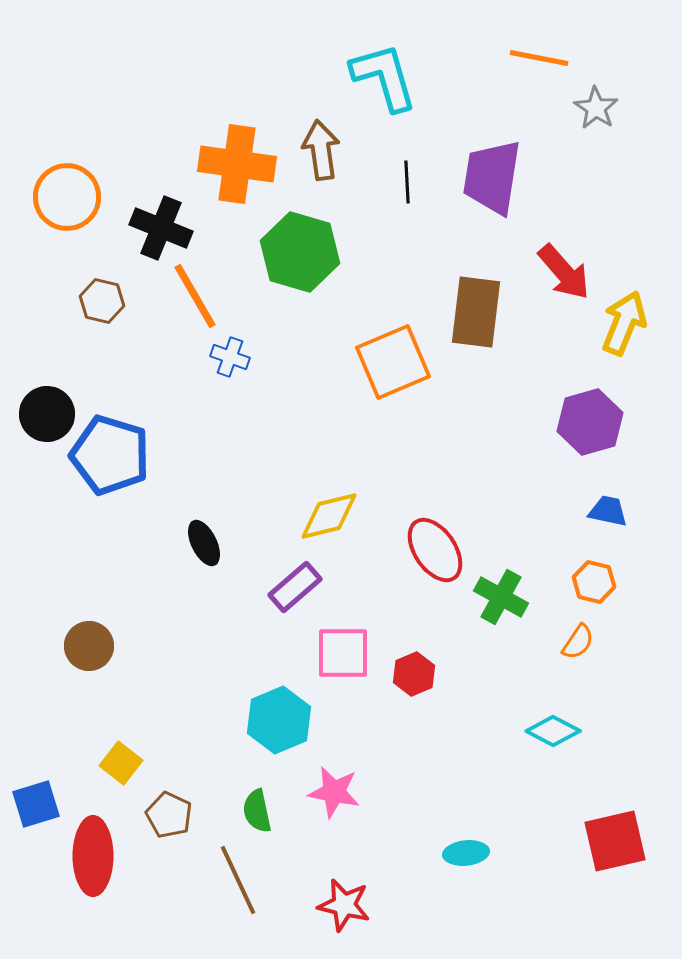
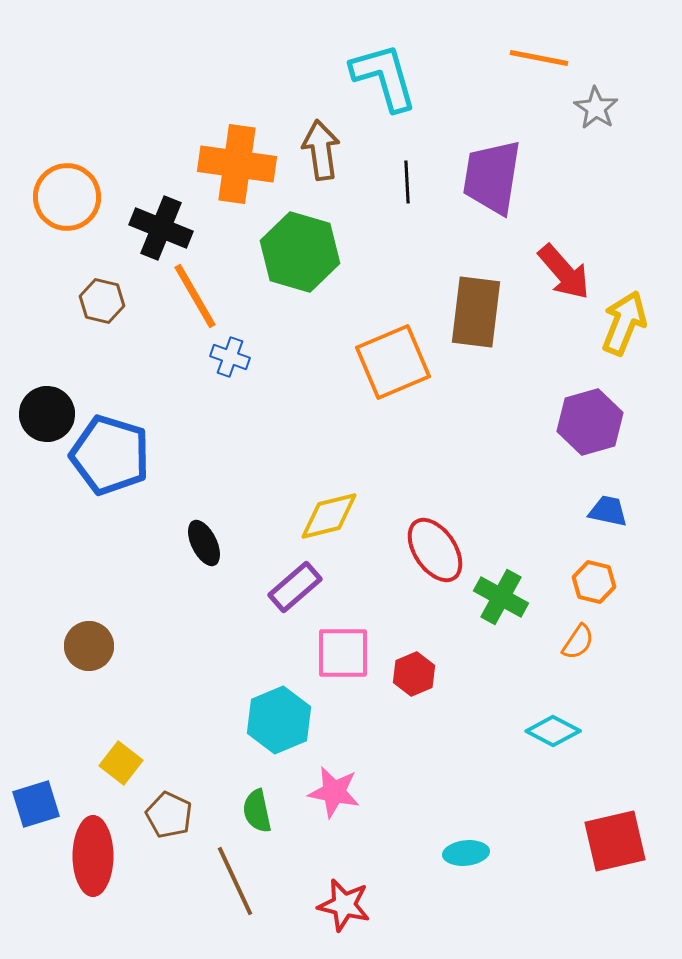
brown line at (238, 880): moved 3 px left, 1 px down
